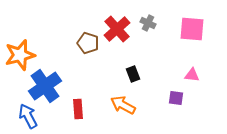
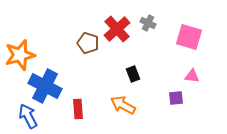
pink square: moved 3 px left, 8 px down; rotated 12 degrees clockwise
pink triangle: moved 1 px down
blue cross: rotated 28 degrees counterclockwise
purple square: rotated 14 degrees counterclockwise
